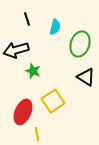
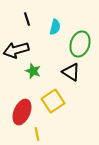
black triangle: moved 15 px left, 5 px up
red ellipse: moved 1 px left
